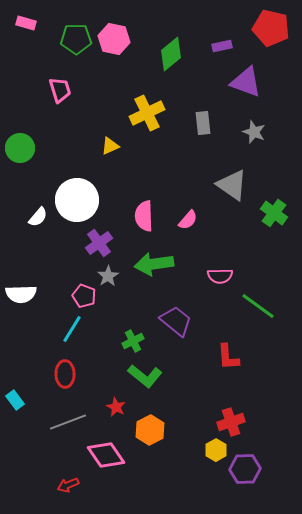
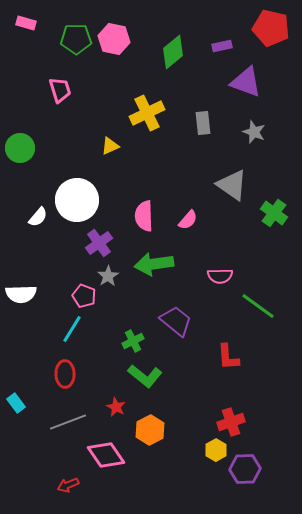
green diamond at (171, 54): moved 2 px right, 2 px up
cyan rectangle at (15, 400): moved 1 px right, 3 px down
